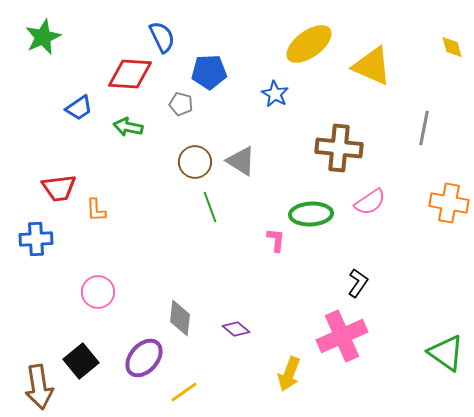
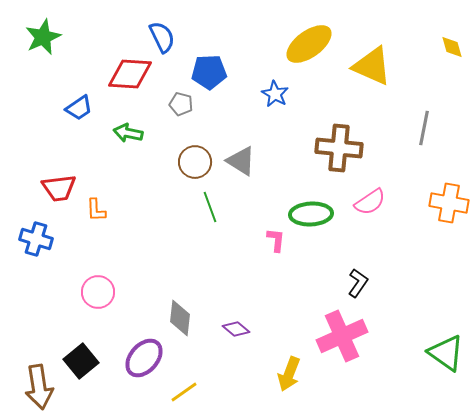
green arrow: moved 6 px down
blue cross: rotated 20 degrees clockwise
